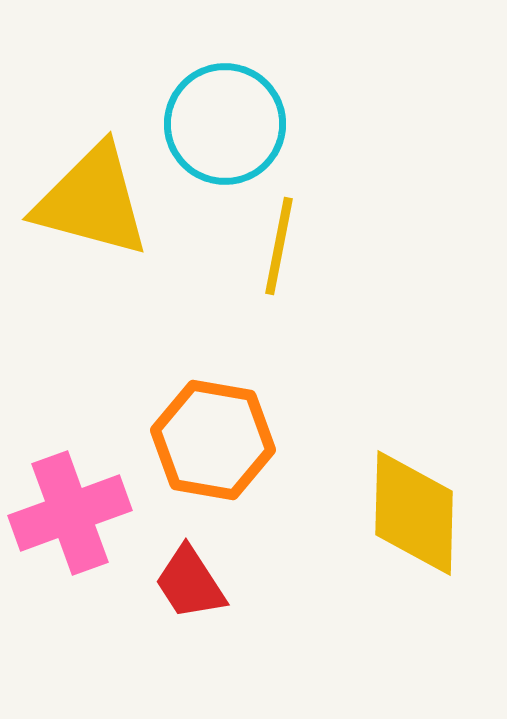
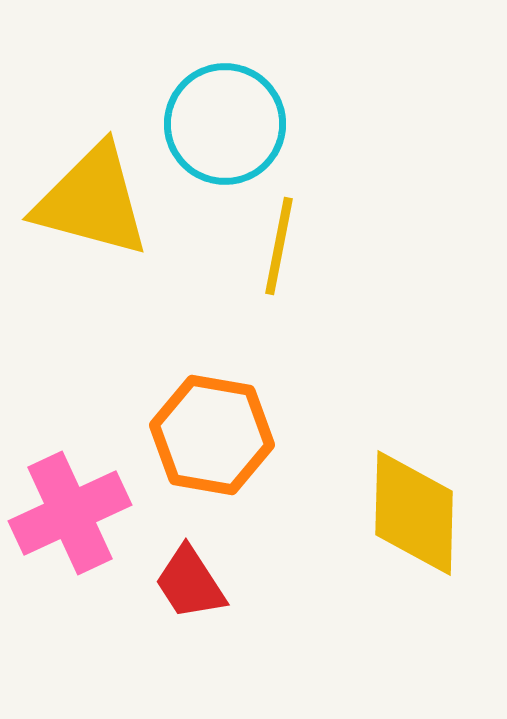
orange hexagon: moved 1 px left, 5 px up
pink cross: rotated 5 degrees counterclockwise
